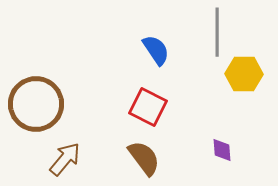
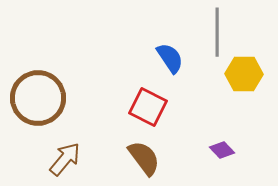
blue semicircle: moved 14 px right, 8 px down
brown circle: moved 2 px right, 6 px up
purple diamond: rotated 40 degrees counterclockwise
